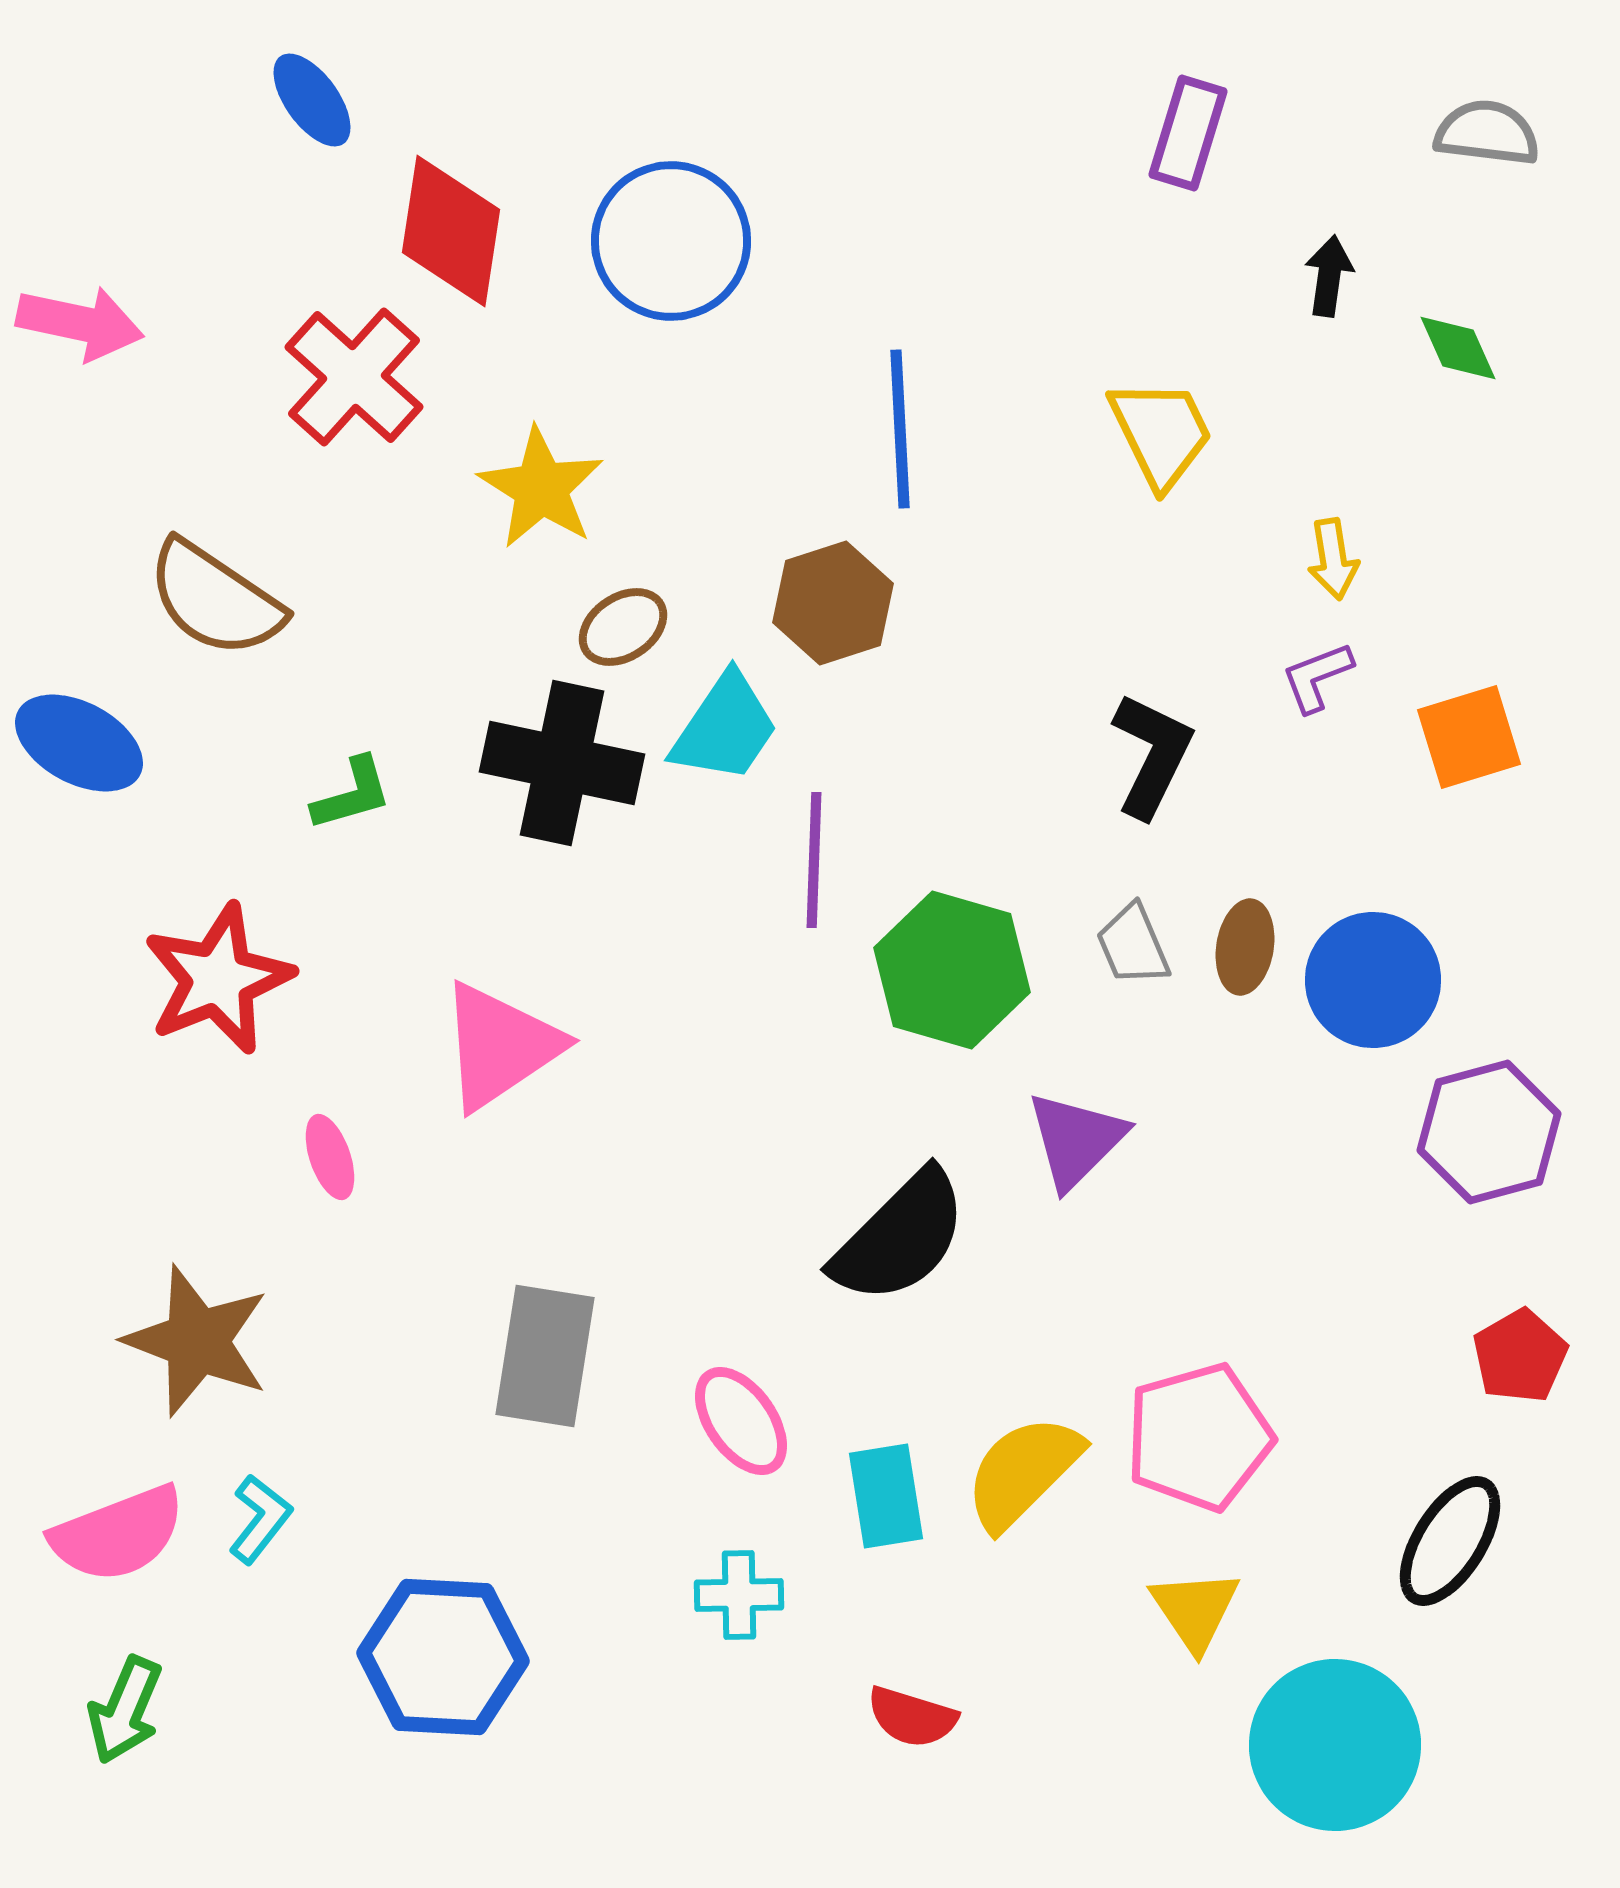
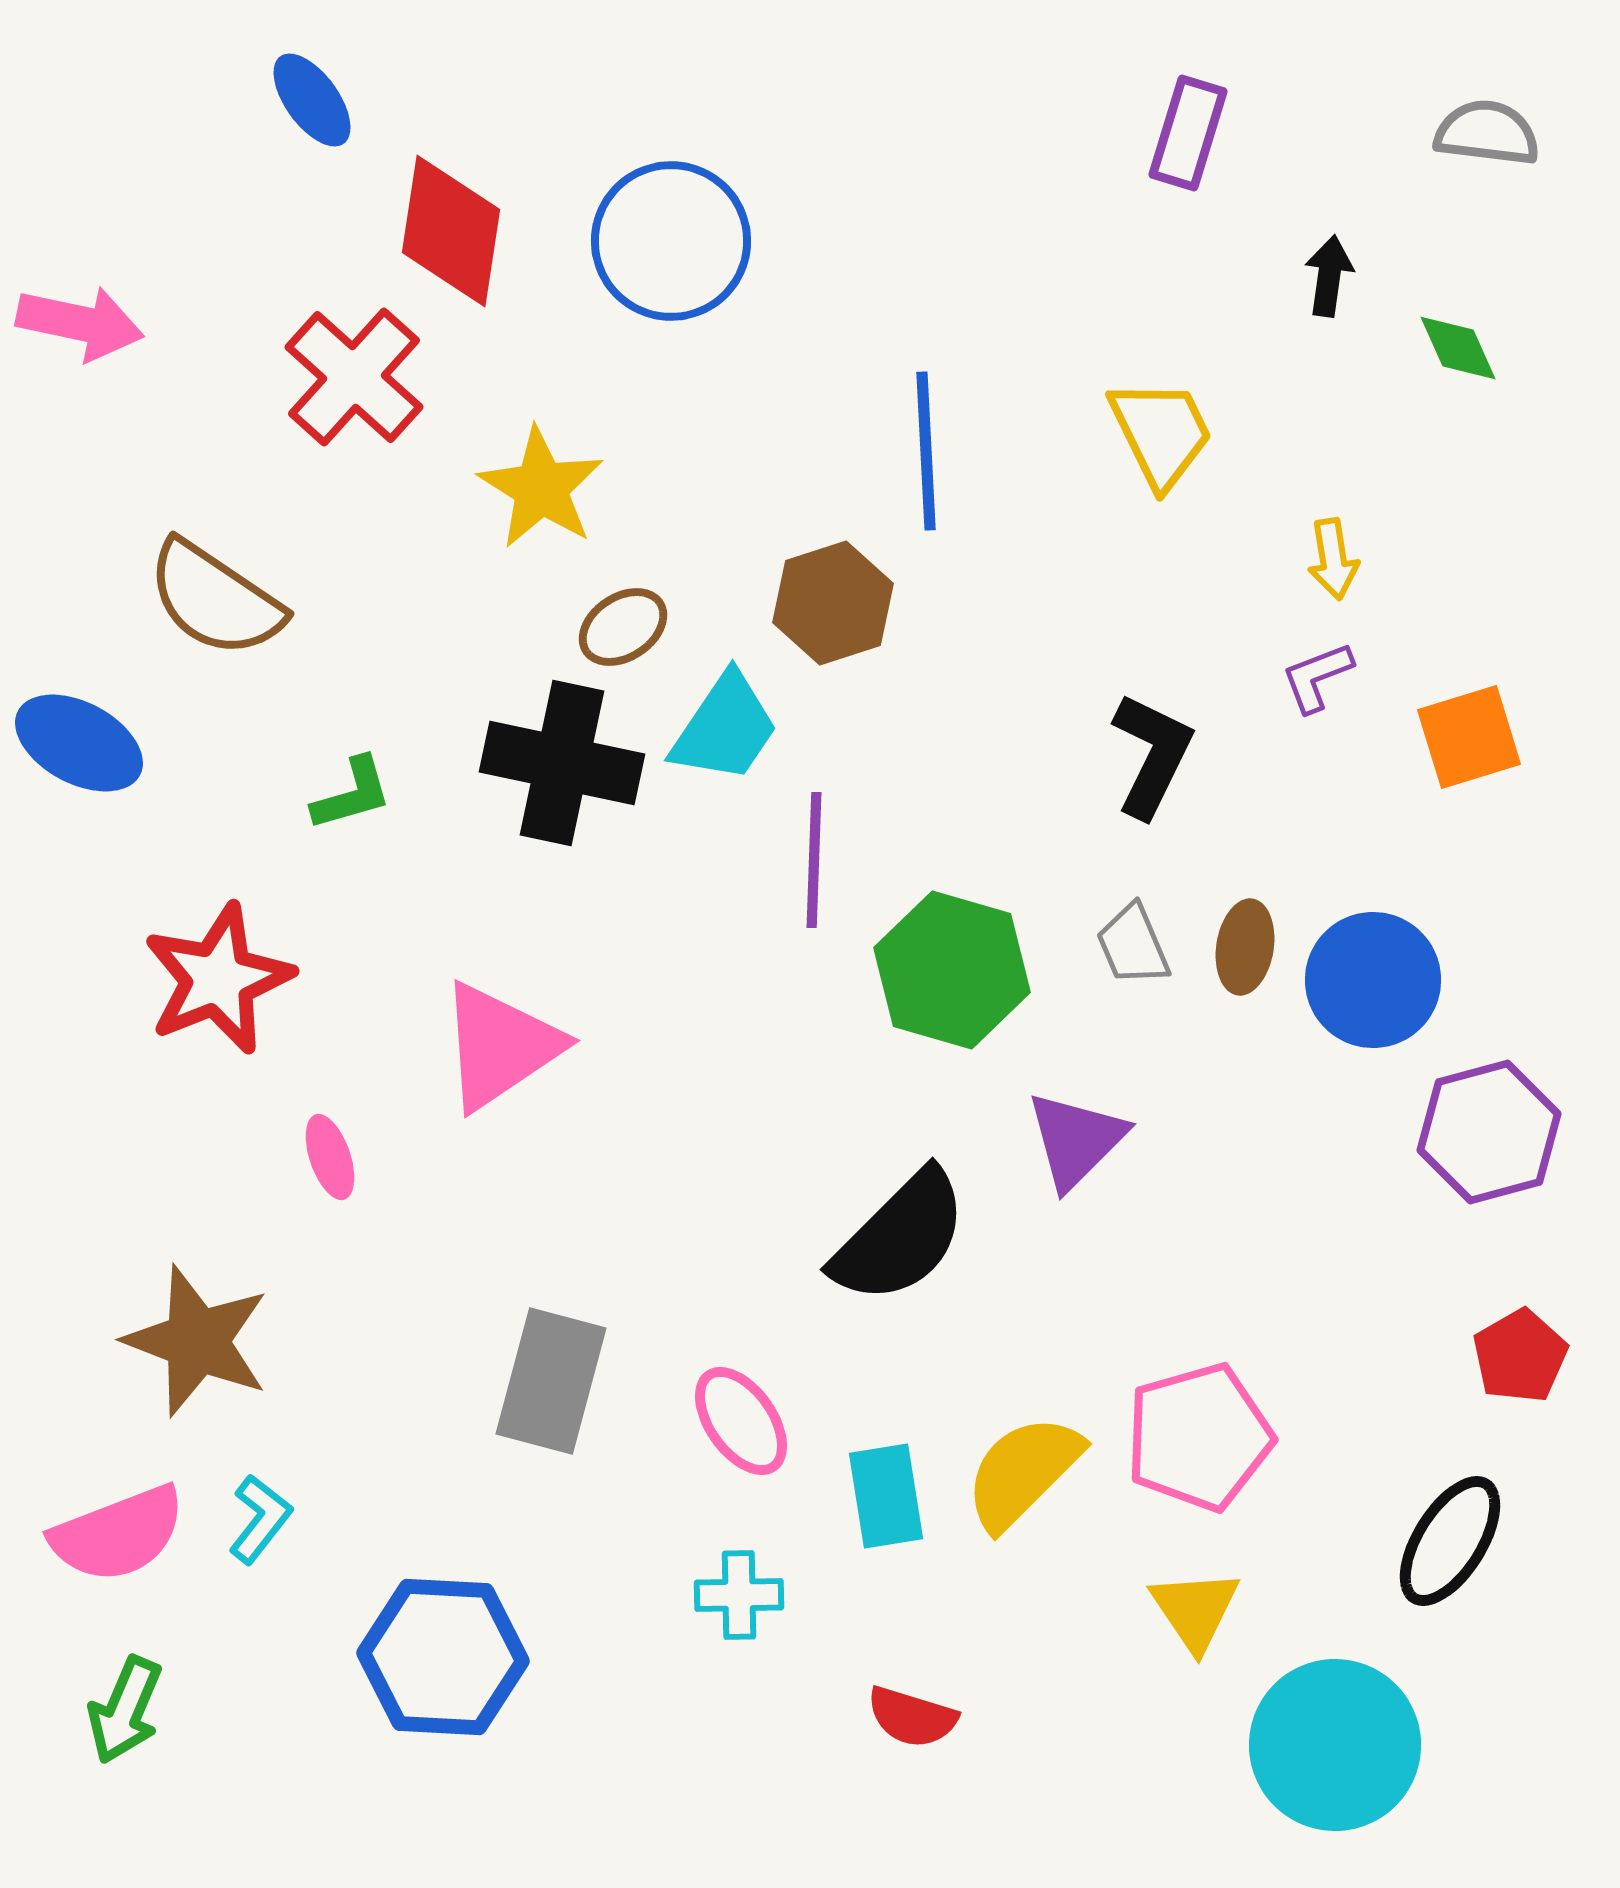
blue line at (900, 429): moved 26 px right, 22 px down
gray rectangle at (545, 1356): moved 6 px right, 25 px down; rotated 6 degrees clockwise
